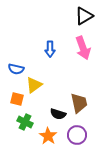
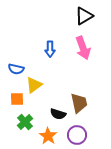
orange square: rotated 16 degrees counterclockwise
green cross: rotated 21 degrees clockwise
